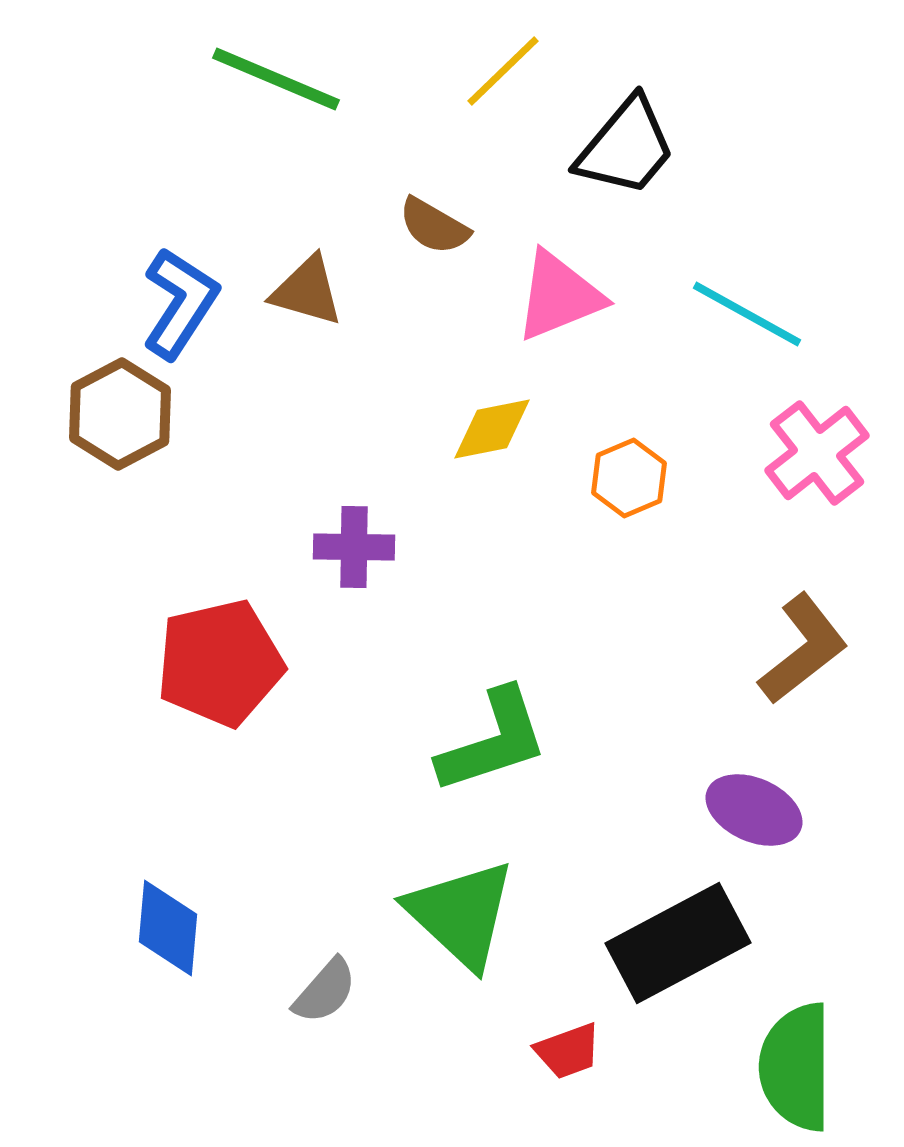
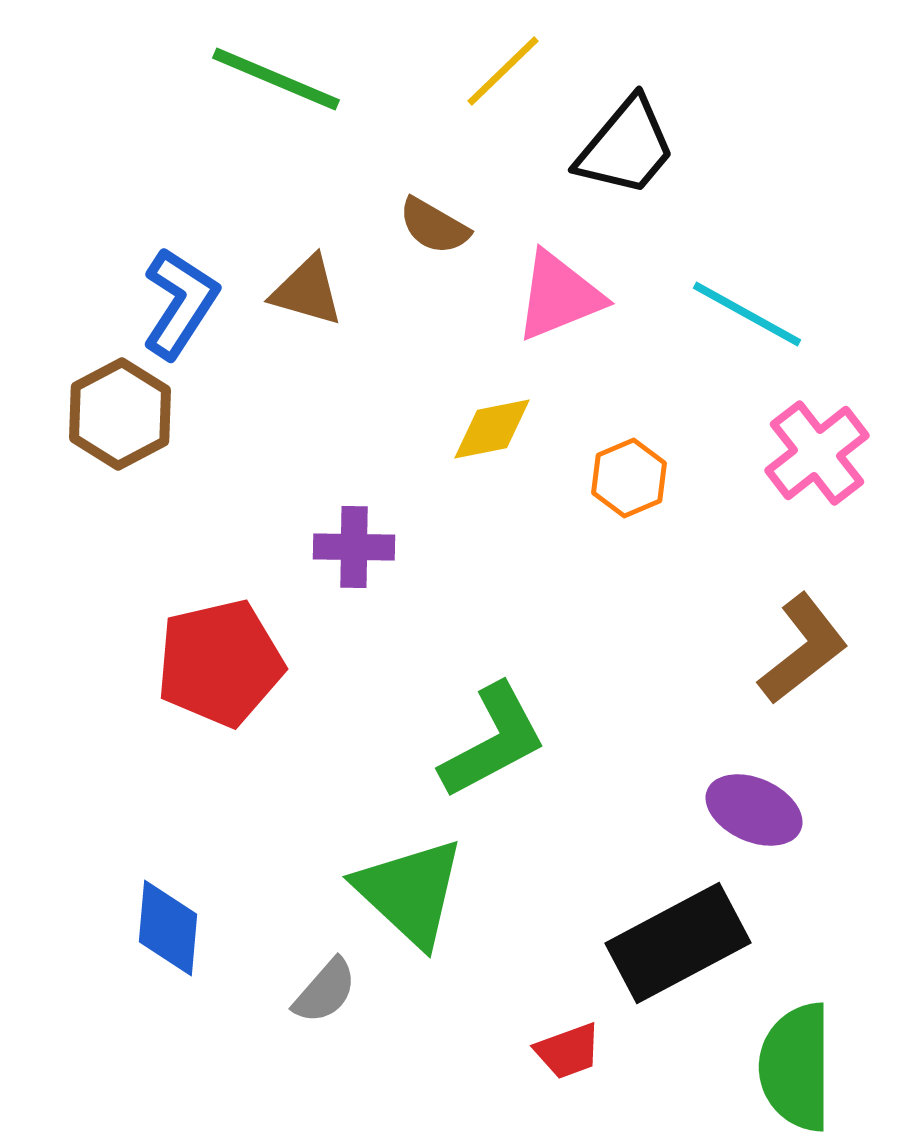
green L-shape: rotated 10 degrees counterclockwise
green triangle: moved 51 px left, 22 px up
